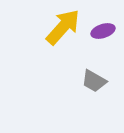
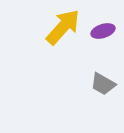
gray trapezoid: moved 9 px right, 3 px down
